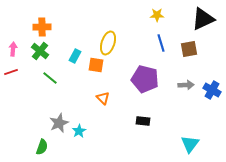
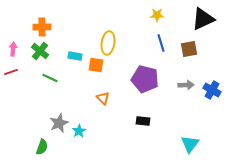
yellow ellipse: rotated 10 degrees counterclockwise
cyan rectangle: rotated 72 degrees clockwise
green line: rotated 14 degrees counterclockwise
